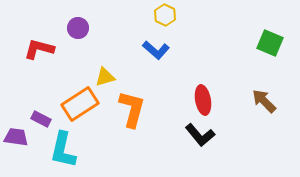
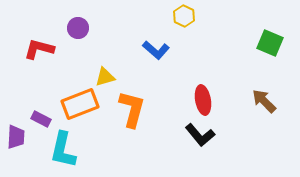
yellow hexagon: moved 19 px right, 1 px down
orange rectangle: rotated 12 degrees clockwise
purple trapezoid: rotated 85 degrees clockwise
